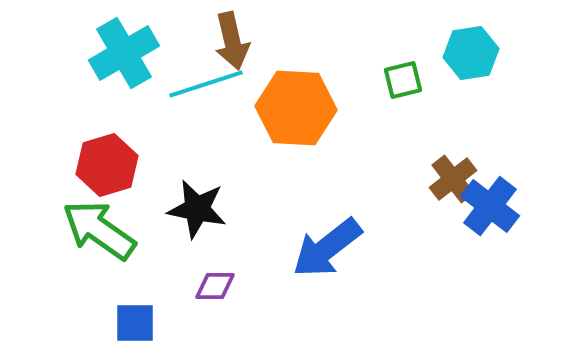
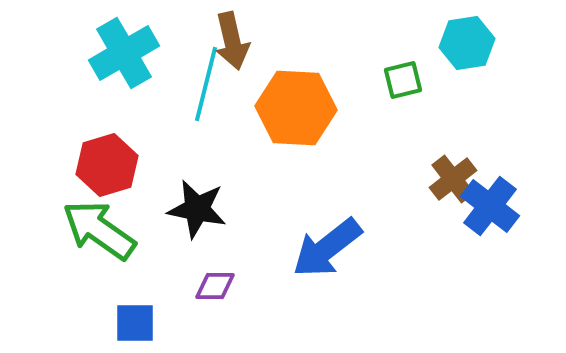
cyan hexagon: moved 4 px left, 10 px up
cyan line: rotated 58 degrees counterclockwise
